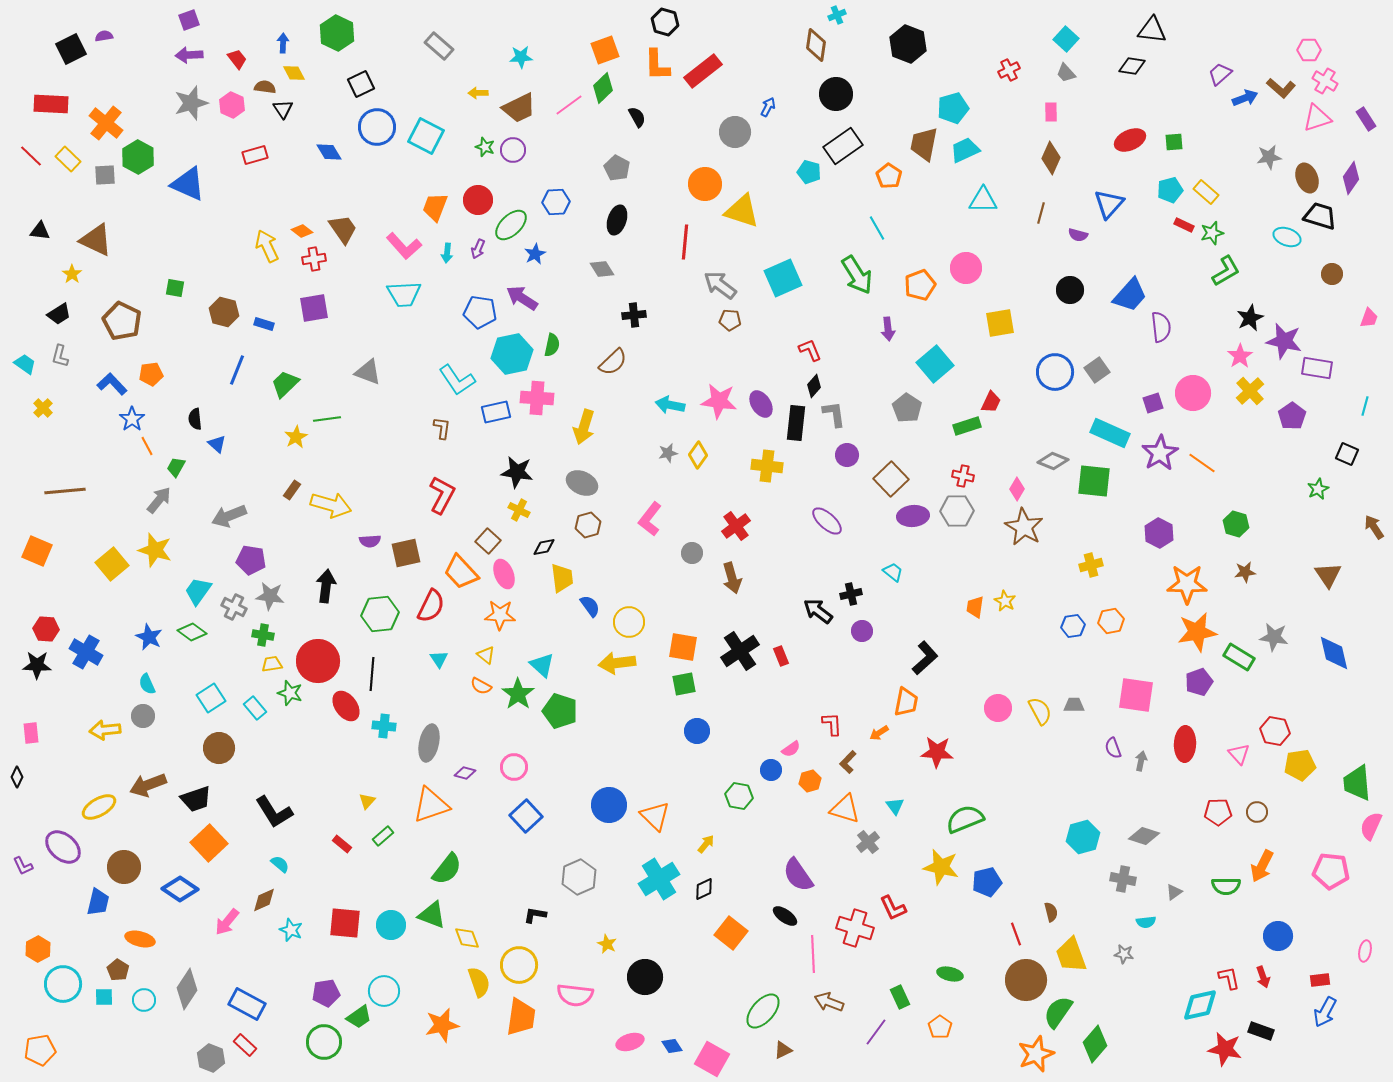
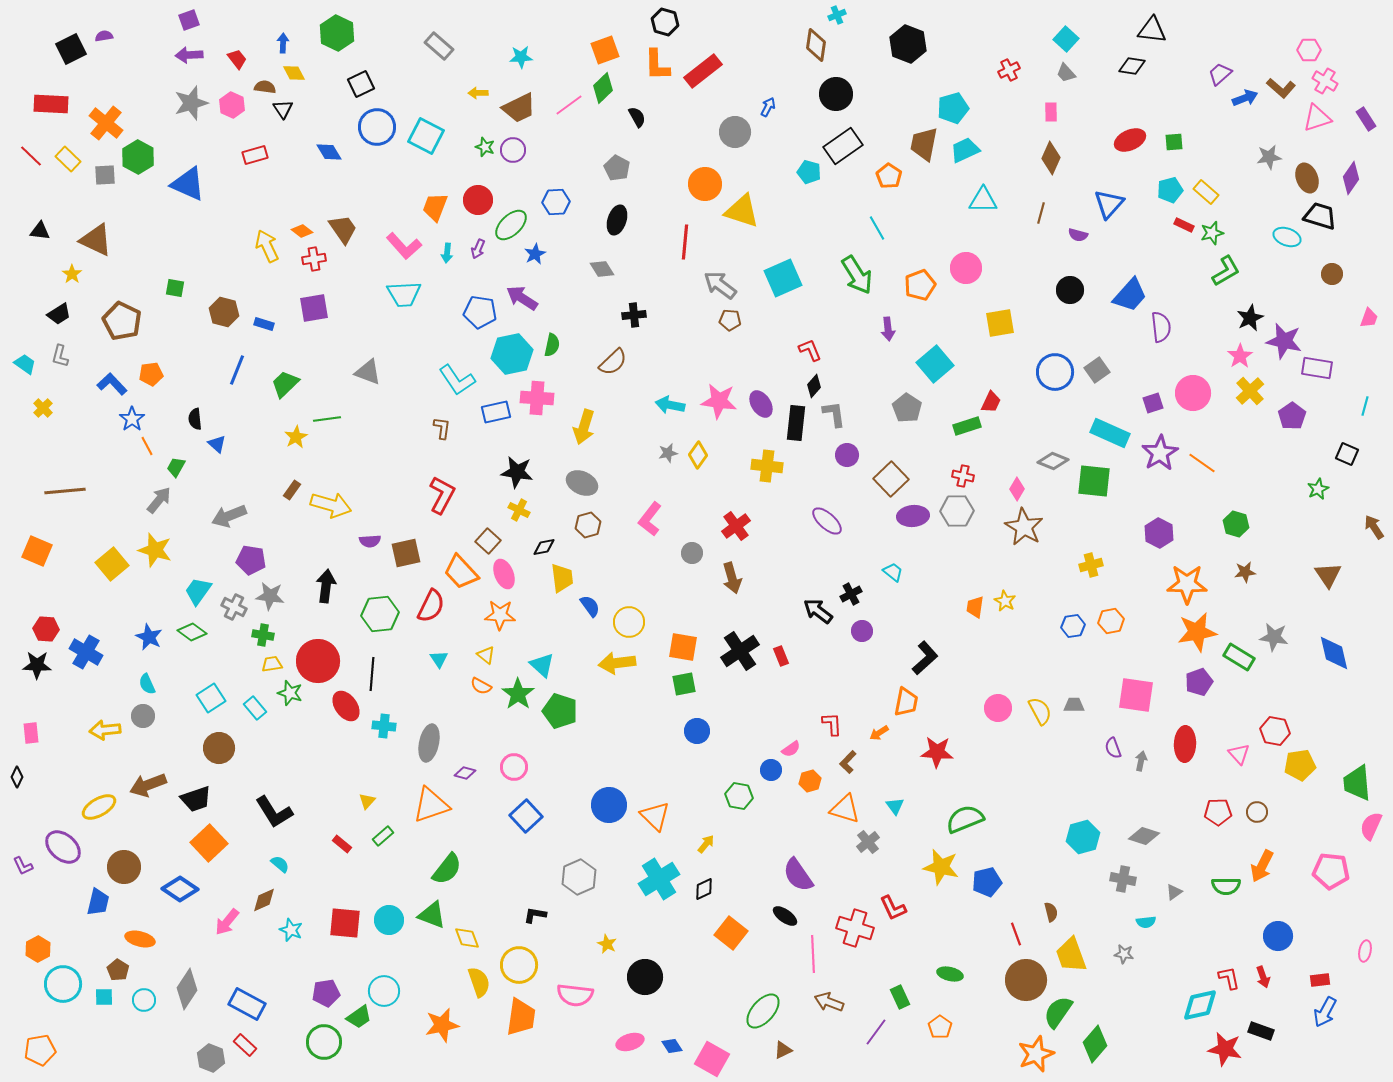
black cross at (851, 594): rotated 15 degrees counterclockwise
cyan circle at (391, 925): moved 2 px left, 5 px up
